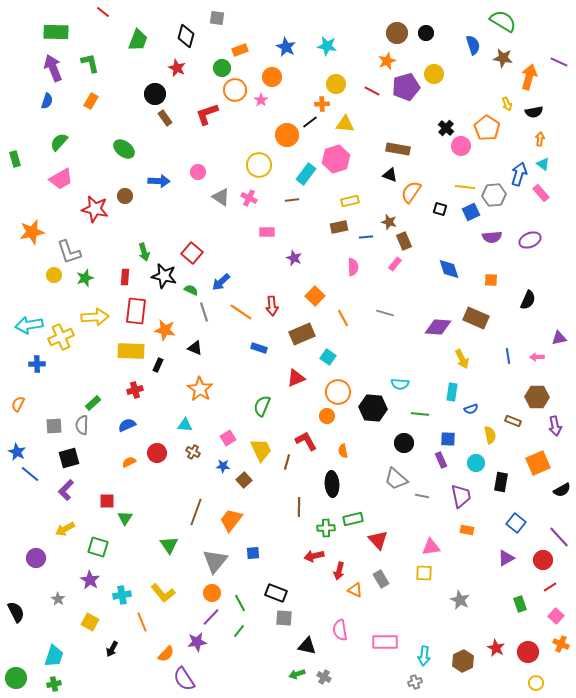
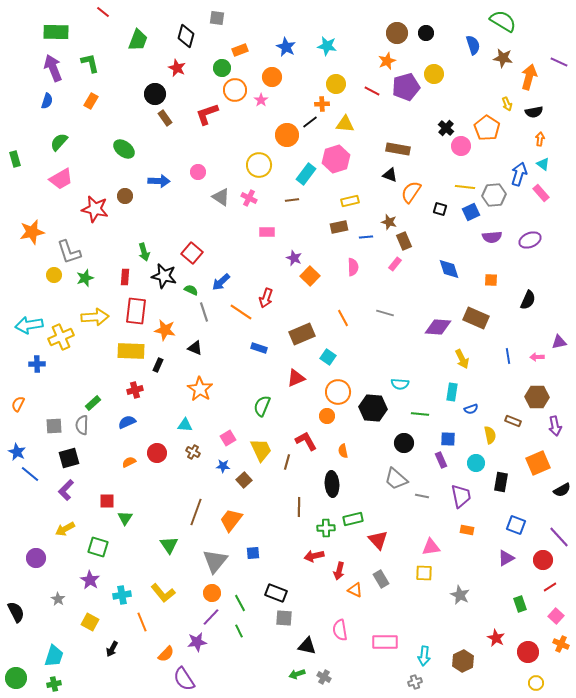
orange square at (315, 296): moved 5 px left, 20 px up
red arrow at (272, 306): moved 6 px left, 8 px up; rotated 24 degrees clockwise
purple triangle at (559, 338): moved 4 px down
blue semicircle at (127, 425): moved 3 px up
blue square at (516, 523): moved 2 px down; rotated 18 degrees counterclockwise
gray star at (460, 600): moved 5 px up
green line at (239, 631): rotated 64 degrees counterclockwise
red star at (496, 648): moved 10 px up
